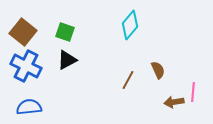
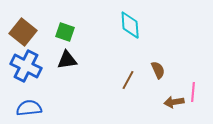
cyan diamond: rotated 44 degrees counterclockwise
black triangle: rotated 20 degrees clockwise
blue semicircle: moved 1 px down
